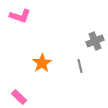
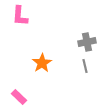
pink L-shape: rotated 75 degrees clockwise
gray cross: moved 8 px left, 1 px down; rotated 12 degrees clockwise
gray line: moved 5 px right
